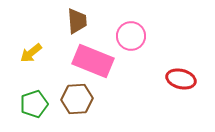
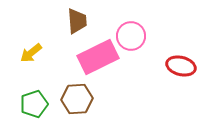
pink rectangle: moved 5 px right, 4 px up; rotated 48 degrees counterclockwise
red ellipse: moved 13 px up
